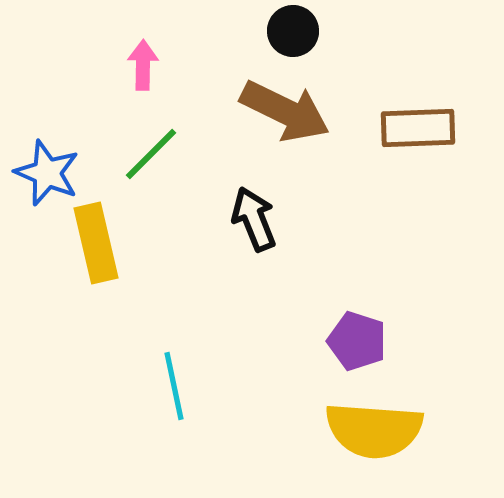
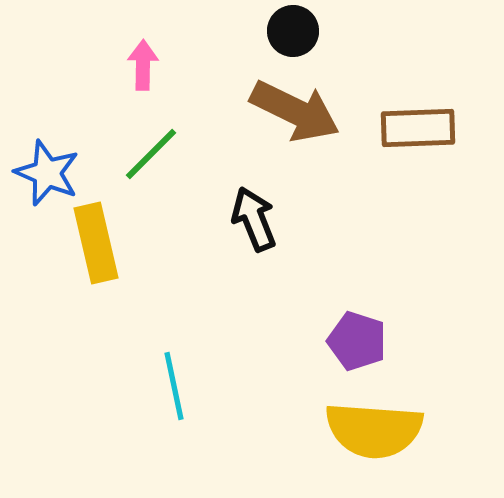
brown arrow: moved 10 px right
